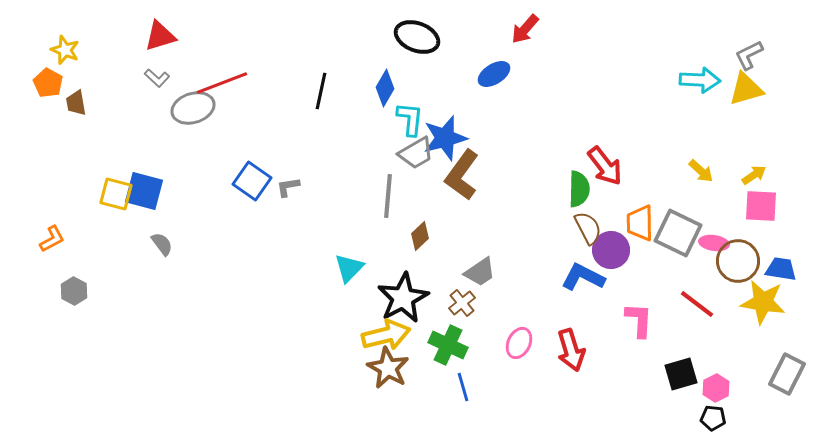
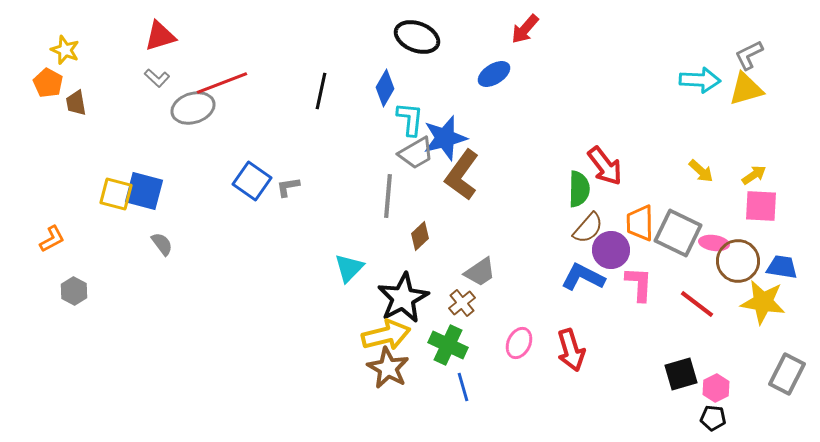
brown semicircle at (588, 228): rotated 68 degrees clockwise
blue trapezoid at (781, 269): moved 1 px right, 2 px up
pink L-shape at (639, 320): moved 36 px up
